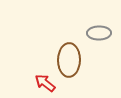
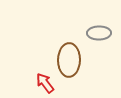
red arrow: rotated 15 degrees clockwise
